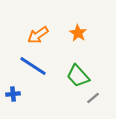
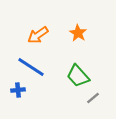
blue line: moved 2 px left, 1 px down
blue cross: moved 5 px right, 4 px up
